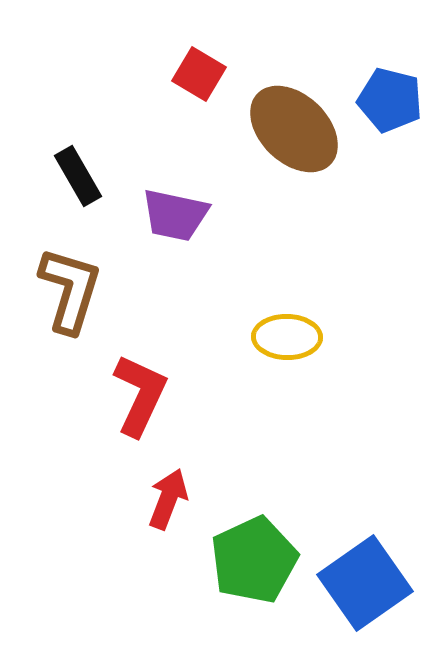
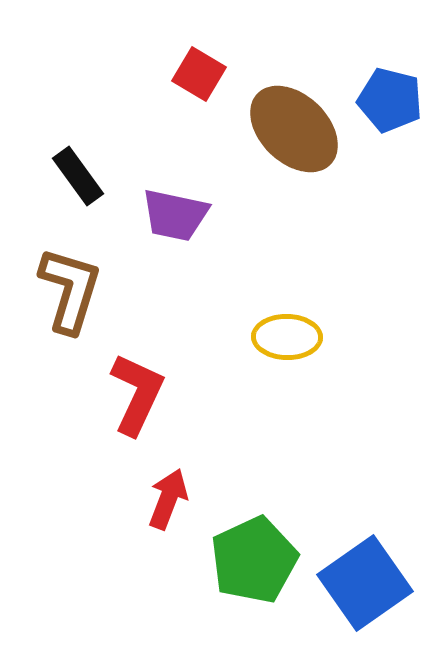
black rectangle: rotated 6 degrees counterclockwise
red L-shape: moved 3 px left, 1 px up
